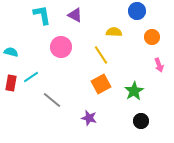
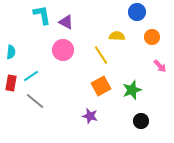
blue circle: moved 1 px down
purple triangle: moved 9 px left, 7 px down
yellow semicircle: moved 3 px right, 4 px down
pink circle: moved 2 px right, 3 px down
cyan semicircle: rotated 80 degrees clockwise
pink arrow: moved 1 px right, 1 px down; rotated 24 degrees counterclockwise
cyan line: moved 1 px up
orange square: moved 2 px down
green star: moved 2 px left, 1 px up; rotated 12 degrees clockwise
gray line: moved 17 px left, 1 px down
purple star: moved 1 px right, 2 px up
